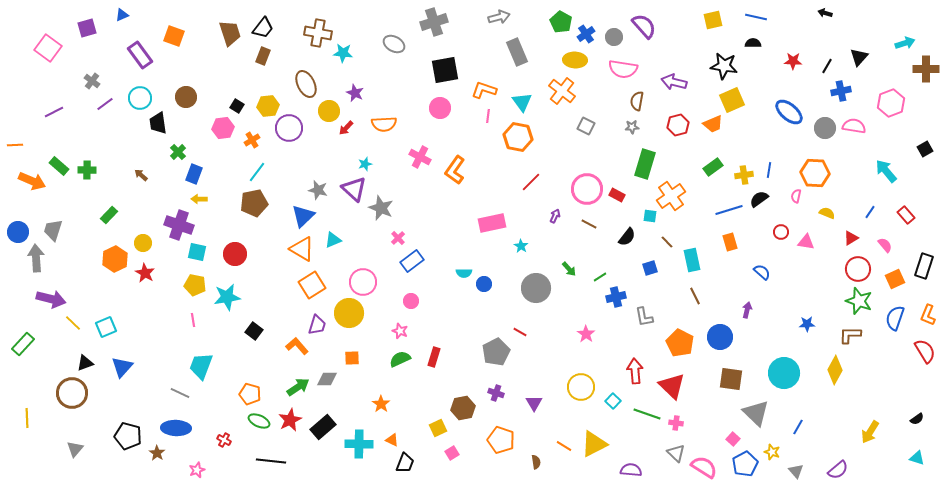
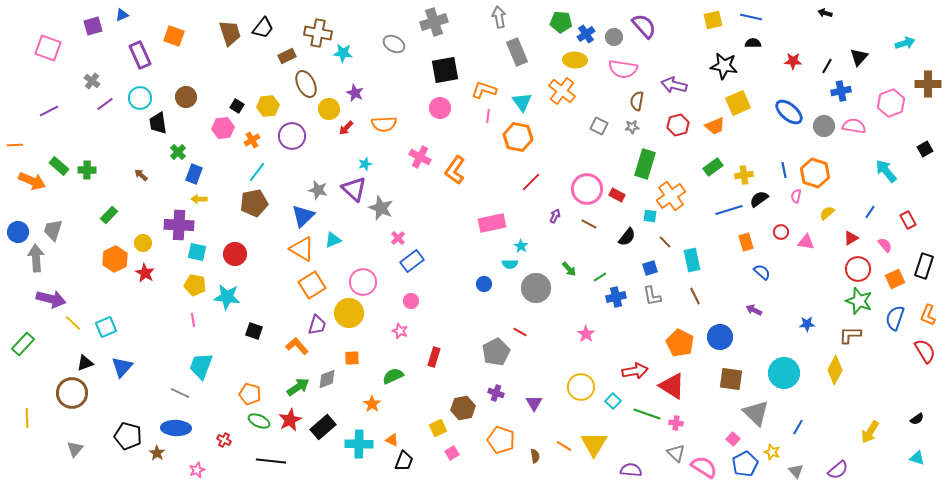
gray arrow at (499, 17): rotated 85 degrees counterclockwise
blue line at (756, 17): moved 5 px left
green pentagon at (561, 22): rotated 25 degrees counterclockwise
purple square at (87, 28): moved 6 px right, 2 px up
pink square at (48, 48): rotated 16 degrees counterclockwise
purple rectangle at (140, 55): rotated 12 degrees clockwise
brown rectangle at (263, 56): moved 24 px right; rotated 42 degrees clockwise
brown cross at (926, 69): moved 2 px right, 15 px down
purple arrow at (674, 82): moved 3 px down
yellow square at (732, 100): moved 6 px right, 3 px down
yellow circle at (329, 111): moved 2 px up
purple line at (54, 112): moved 5 px left, 1 px up
orange trapezoid at (713, 124): moved 2 px right, 2 px down
gray square at (586, 126): moved 13 px right
purple circle at (289, 128): moved 3 px right, 8 px down
gray circle at (825, 128): moved 1 px left, 2 px up
blue line at (769, 170): moved 15 px right; rotated 21 degrees counterclockwise
orange hexagon at (815, 173): rotated 16 degrees clockwise
yellow semicircle at (827, 213): rotated 63 degrees counterclockwise
red rectangle at (906, 215): moved 2 px right, 5 px down; rotated 12 degrees clockwise
purple cross at (179, 225): rotated 16 degrees counterclockwise
brown line at (667, 242): moved 2 px left
orange rectangle at (730, 242): moved 16 px right
cyan semicircle at (464, 273): moved 46 px right, 9 px up
cyan star at (227, 297): rotated 16 degrees clockwise
purple arrow at (747, 310): moved 7 px right; rotated 77 degrees counterclockwise
gray L-shape at (644, 317): moved 8 px right, 21 px up
black square at (254, 331): rotated 18 degrees counterclockwise
green semicircle at (400, 359): moved 7 px left, 17 px down
red arrow at (635, 371): rotated 85 degrees clockwise
gray diamond at (327, 379): rotated 20 degrees counterclockwise
red triangle at (672, 386): rotated 12 degrees counterclockwise
orange star at (381, 404): moved 9 px left
yellow triangle at (594, 444): rotated 32 degrees counterclockwise
brown semicircle at (536, 462): moved 1 px left, 6 px up
black trapezoid at (405, 463): moved 1 px left, 2 px up
